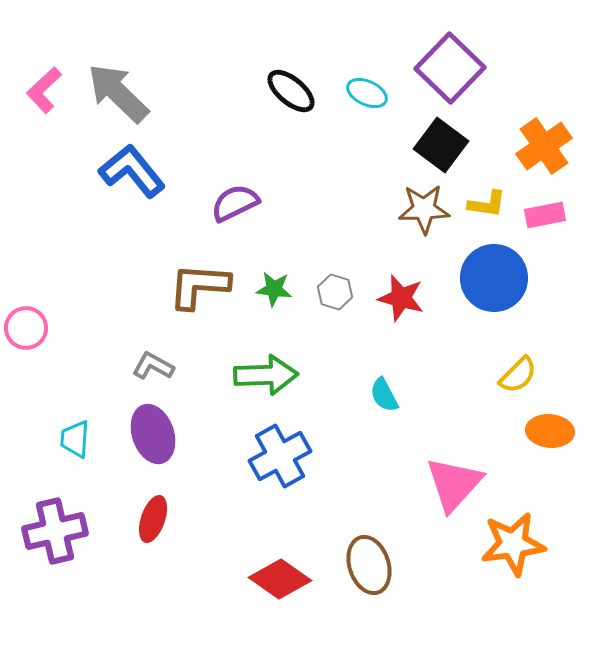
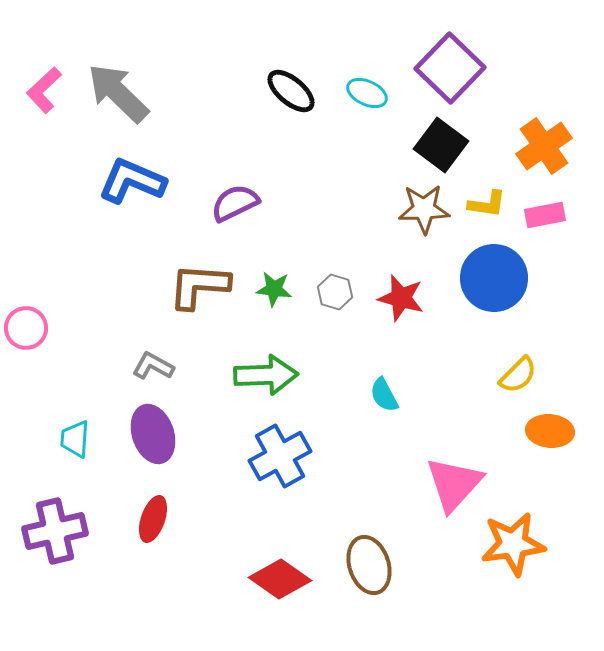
blue L-shape: moved 10 px down; rotated 28 degrees counterclockwise
